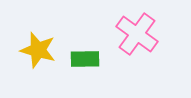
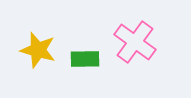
pink cross: moved 2 px left, 8 px down
